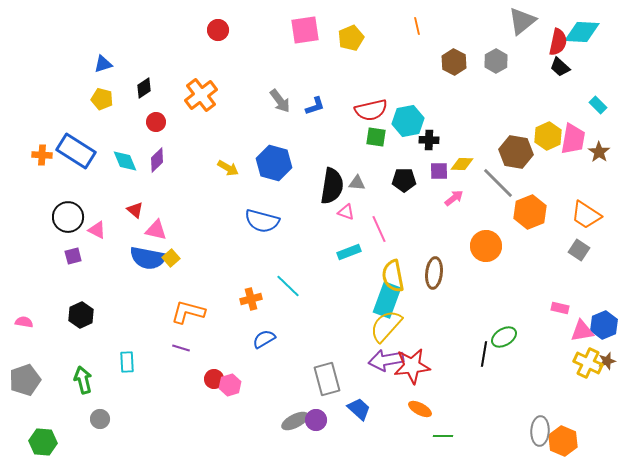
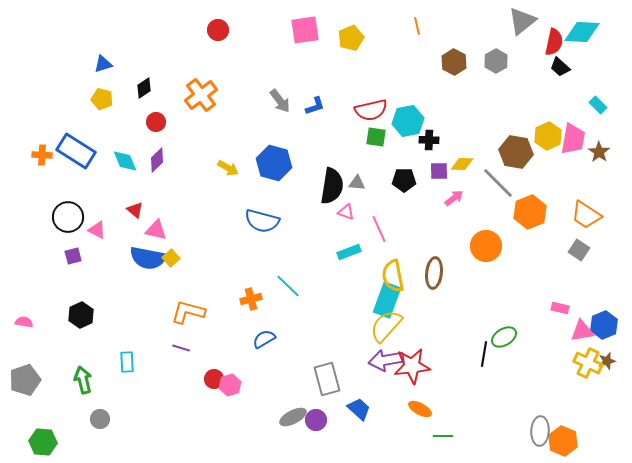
red semicircle at (558, 42): moved 4 px left
gray ellipse at (295, 421): moved 2 px left, 4 px up
